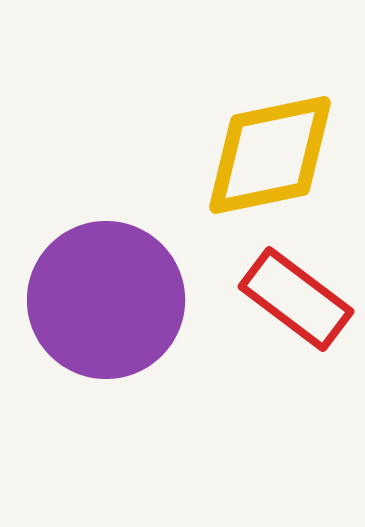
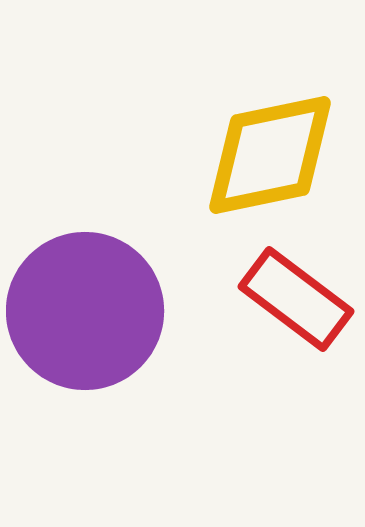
purple circle: moved 21 px left, 11 px down
